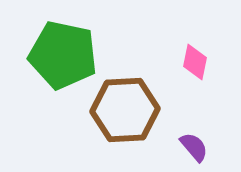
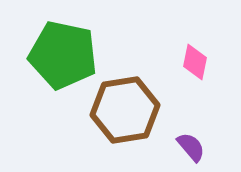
brown hexagon: rotated 6 degrees counterclockwise
purple semicircle: moved 3 px left
